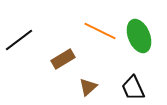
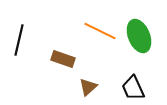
black line: rotated 40 degrees counterclockwise
brown rectangle: rotated 50 degrees clockwise
